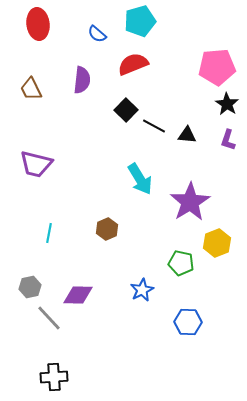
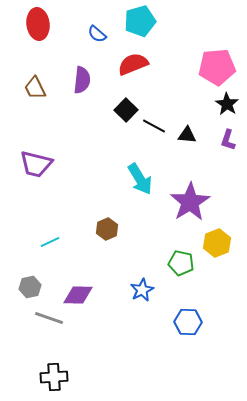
brown trapezoid: moved 4 px right, 1 px up
cyan line: moved 1 px right, 9 px down; rotated 54 degrees clockwise
gray line: rotated 28 degrees counterclockwise
